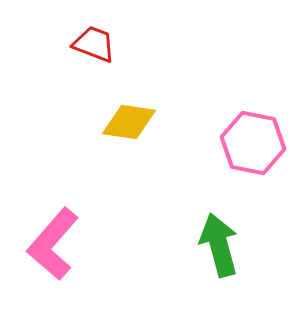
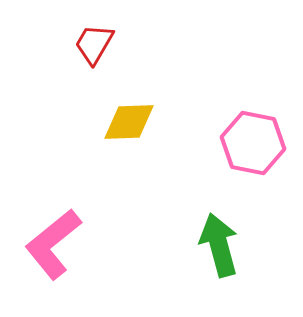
red trapezoid: rotated 81 degrees counterclockwise
yellow diamond: rotated 10 degrees counterclockwise
pink L-shape: rotated 10 degrees clockwise
